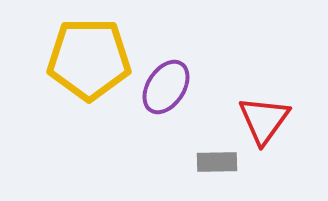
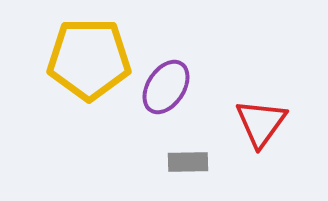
red triangle: moved 3 px left, 3 px down
gray rectangle: moved 29 px left
